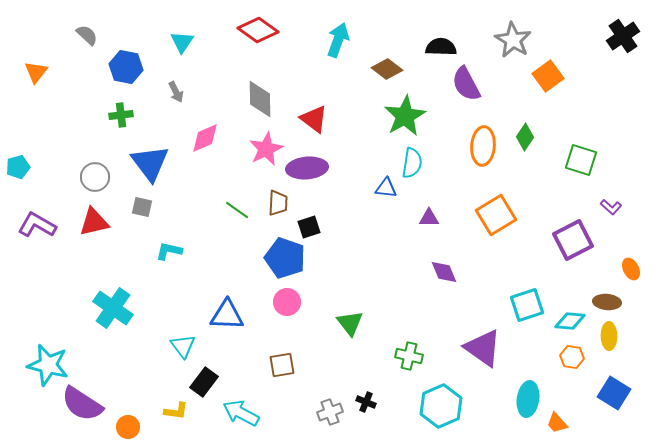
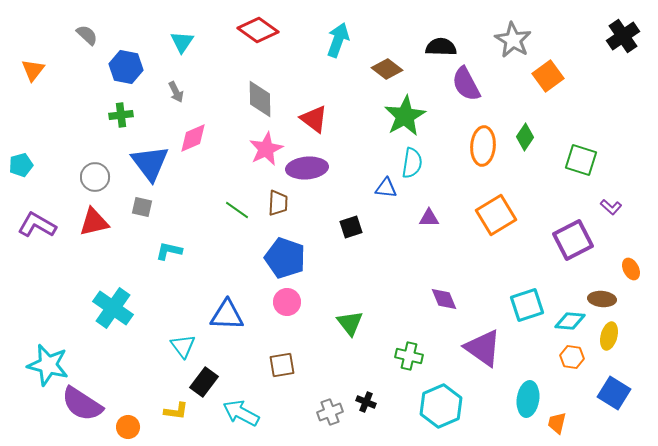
orange triangle at (36, 72): moved 3 px left, 2 px up
pink diamond at (205, 138): moved 12 px left
cyan pentagon at (18, 167): moved 3 px right, 2 px up
black square at (309, 227): moved 42 px right
purple diamond at (444, 272): moved 27 px down
brown ellipse at (607, 302): moved 5 px left, 3 px up
yellow ellipse at (609, 336): rotated 16 degrees clockwise
orange trapezoid at (557, 423): rotated 55 degrees clockwise
